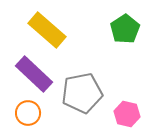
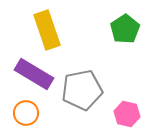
yellow rectangle: rotated 30 degrees clockwise
purple rectangle: rotated 12 degrees counterclockwise
gray pentagon: moved 3 px up
orange circle: moved 2 px left
